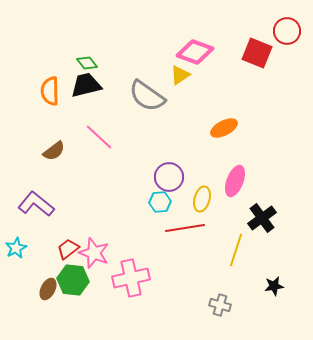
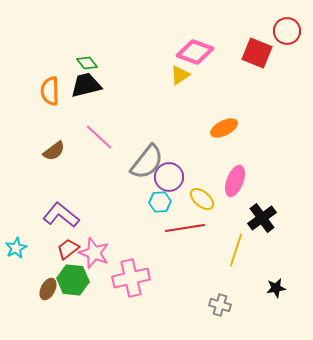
gray semicircle: moved 66 px down; rotated 87 degrees counterclockwise
yellow ellipse: rotated 65 degrees counterclockwise
purple L-shape: moved 25 px right, 11 px down
black star: moved 2 px right, 2 px down
